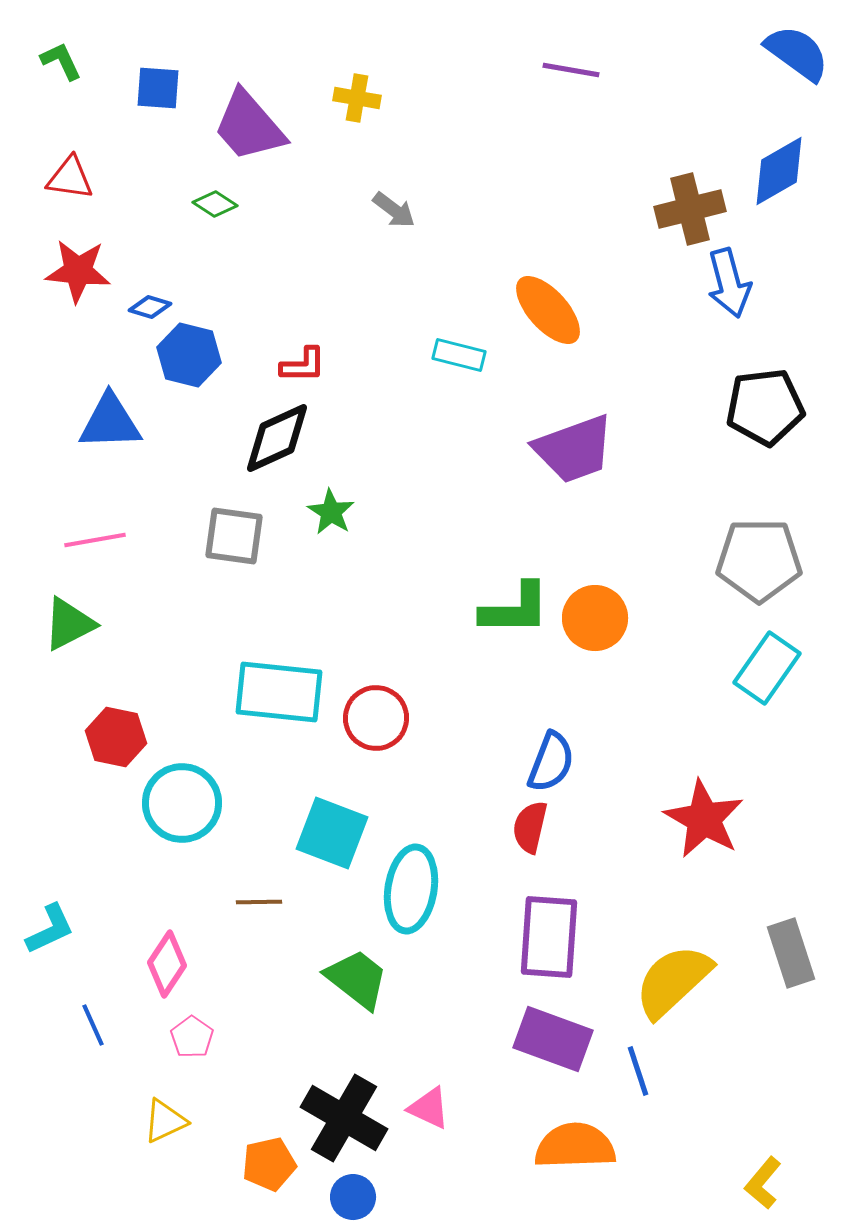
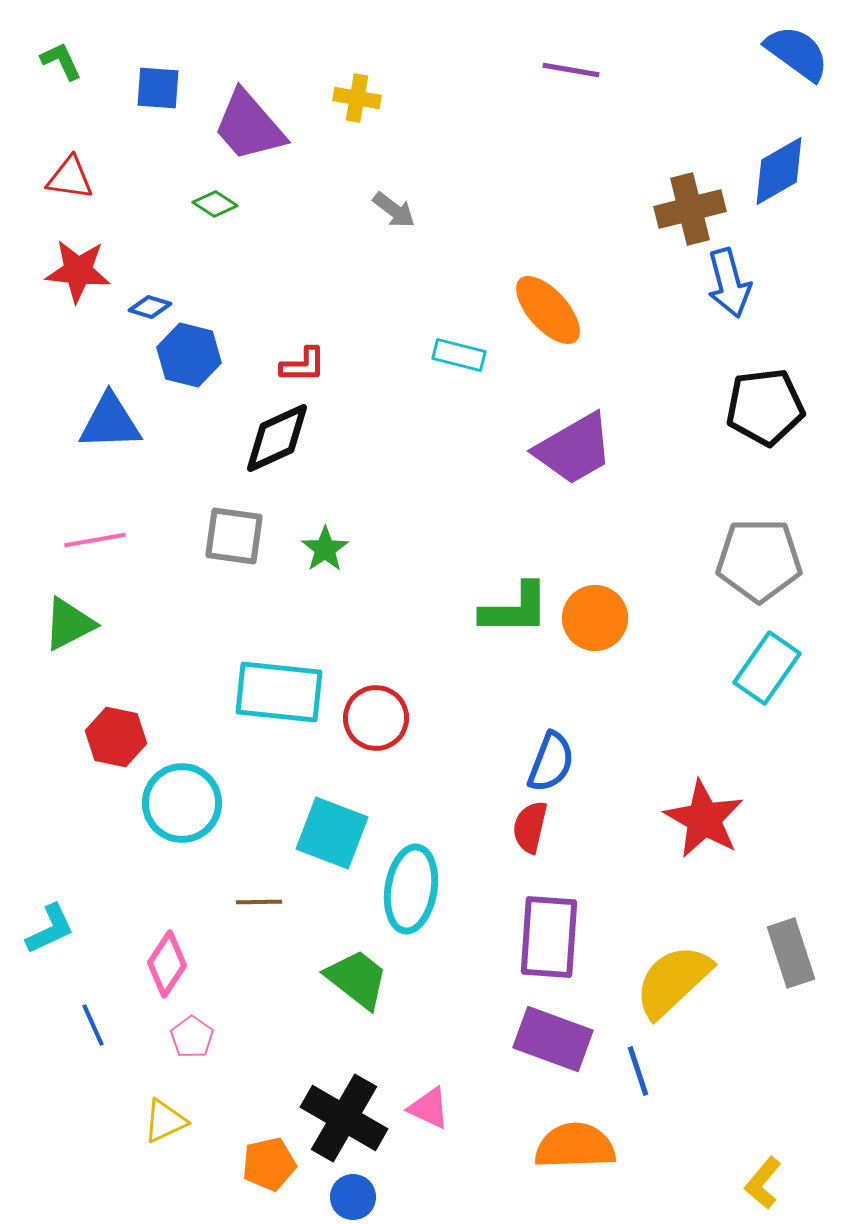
purple trapezoid at (574, 449): rotated 10 degrees counterclockwise
green star at (331, 512): moved 6 px left, 37 px down; rotated 6 degrees clockwise
